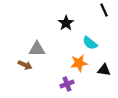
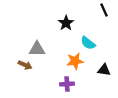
cyan semicircle: moved 2 px left
orange star: moved 4 px left, 2 px up
purple cross: rotated 16 degrees clockwise
